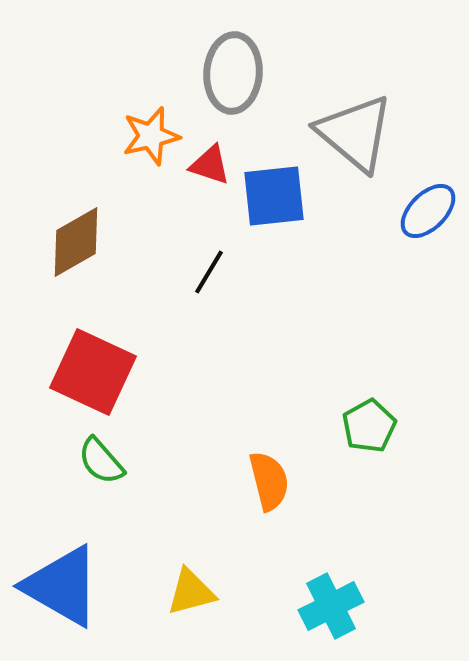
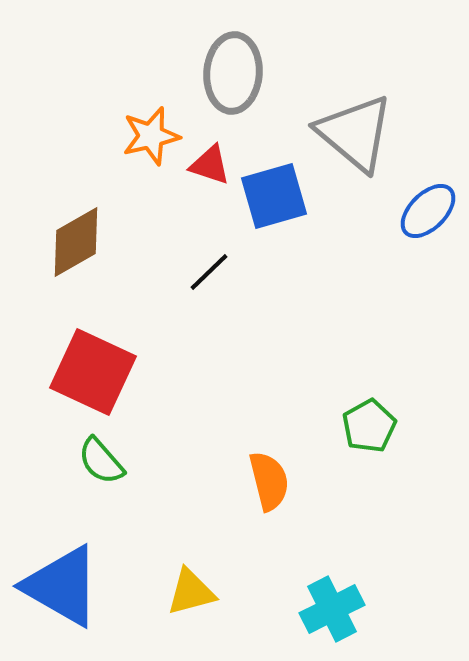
blue square: rotated 10 degrees counterclockwise
black line: rotated 15 degrees clockwise
cyan cross: moved 1 px right, 3 px down
